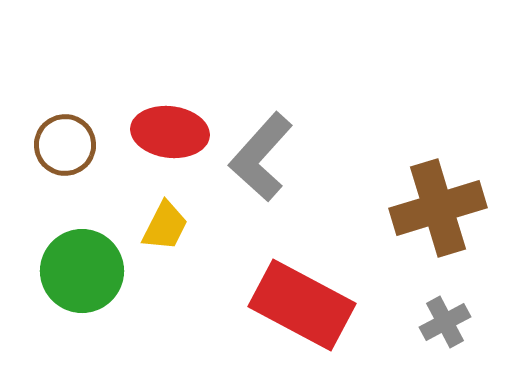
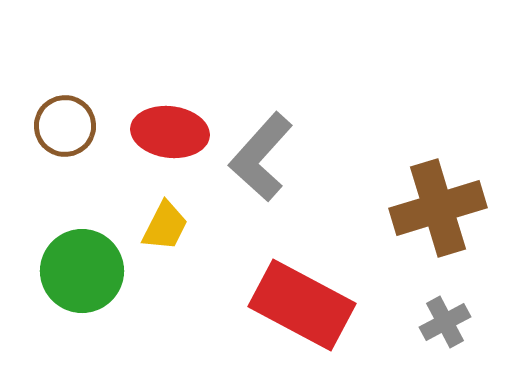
brown circle: moved 19 px up
